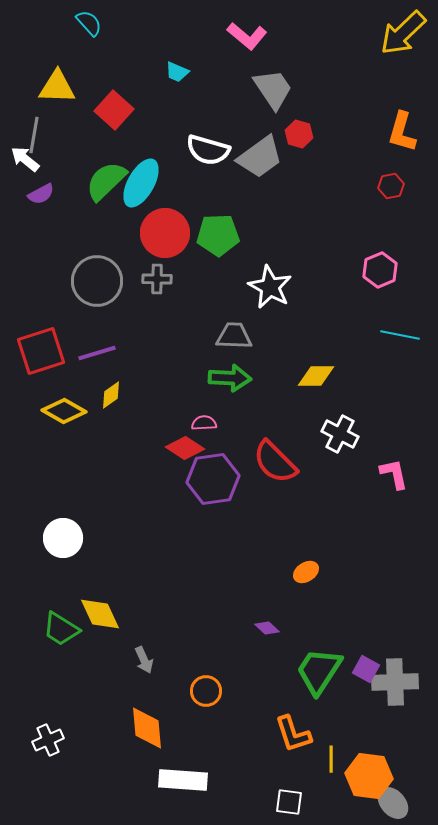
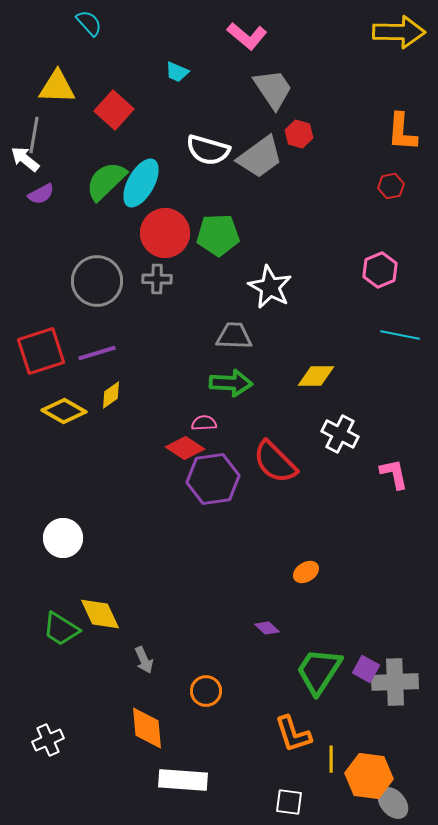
yellow arrow at (403, 33): moved 4 px left, 1 px up; rotated 135 degrees counterclockwise
orange L-shape at (402, 132): rotated 12 degrees counterclockwise
green arrow at (230, 378): moved 1 px right, 5 px down
